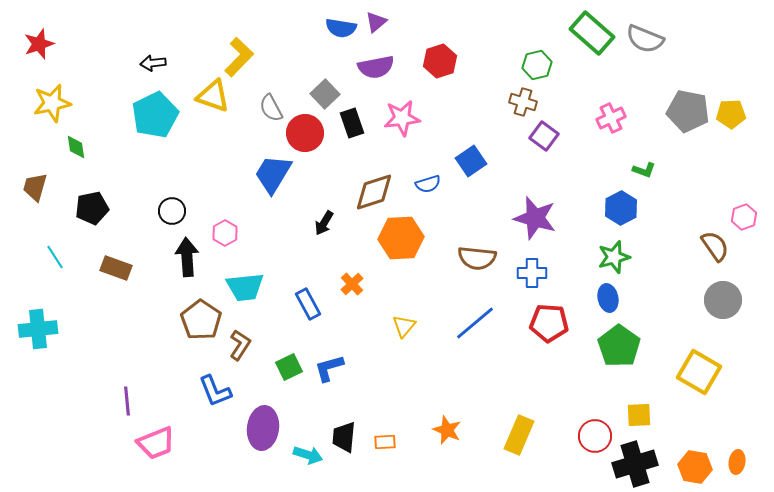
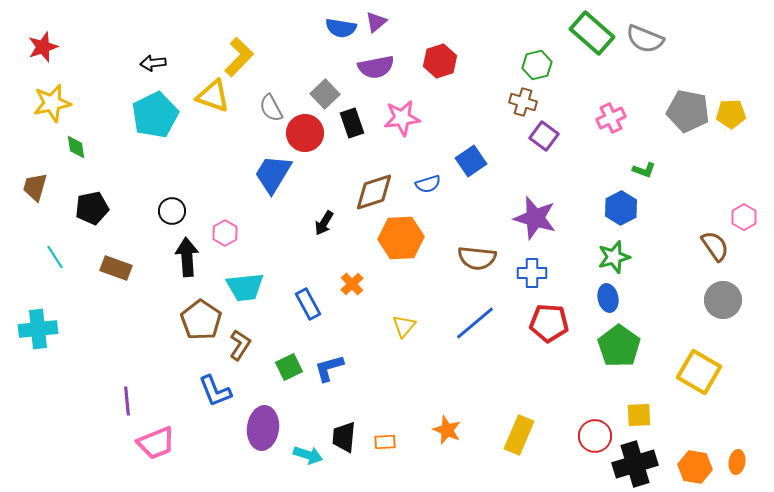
red star at (39, 44): moved 4 px right, 3 px down
pink hexagon at (744, 217): rotated 10 degrees counterclockwise
